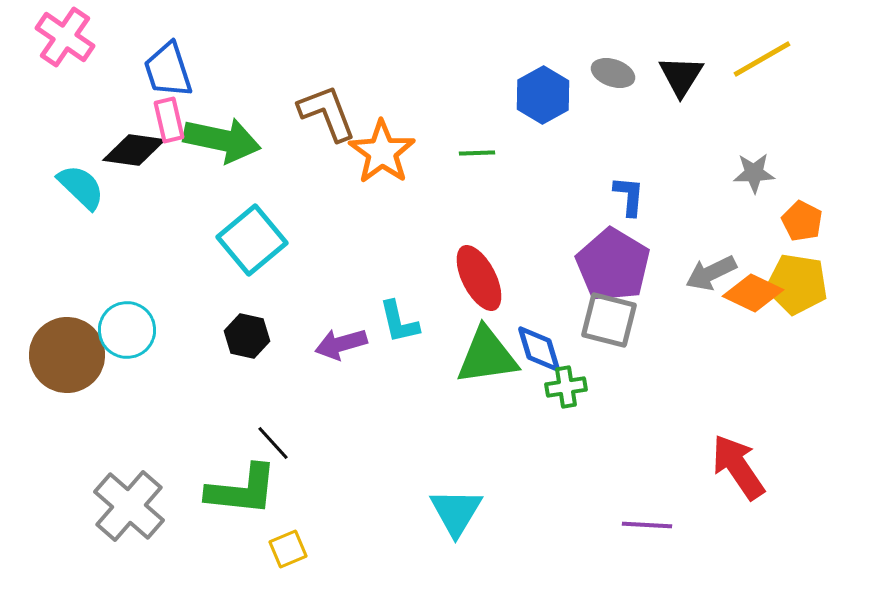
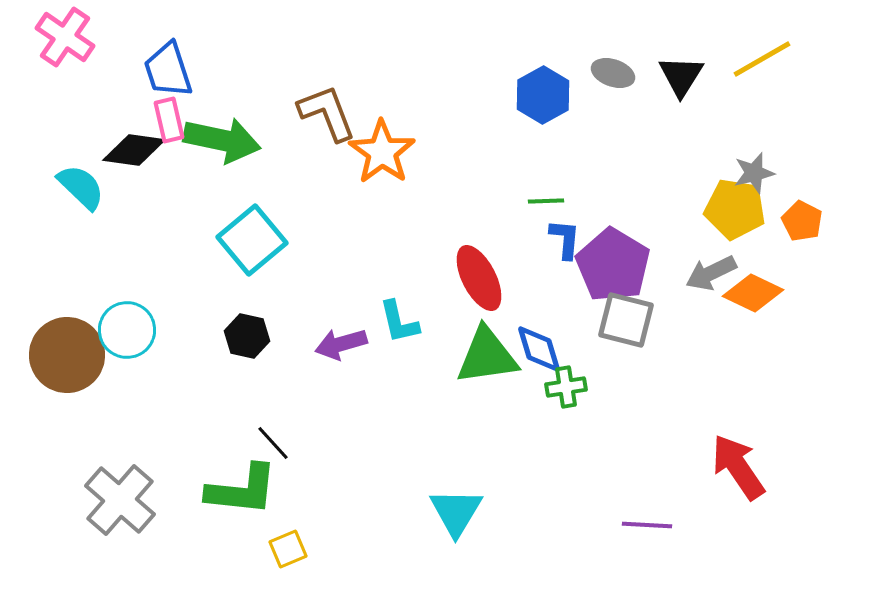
green line: moved 69 px right, 48 px down
gray star: rotated 12 degrees counterclockwise
blue L-shape: moved 64 px left, 43 px down
yellow pentagon: moved 62 px left, 75 px up
gray square: moved 17 px right
gray cross: moved 9 px left, 6 px up
